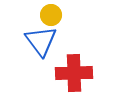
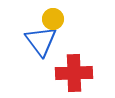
yellow circle: moved 2 px right, 4 px down
